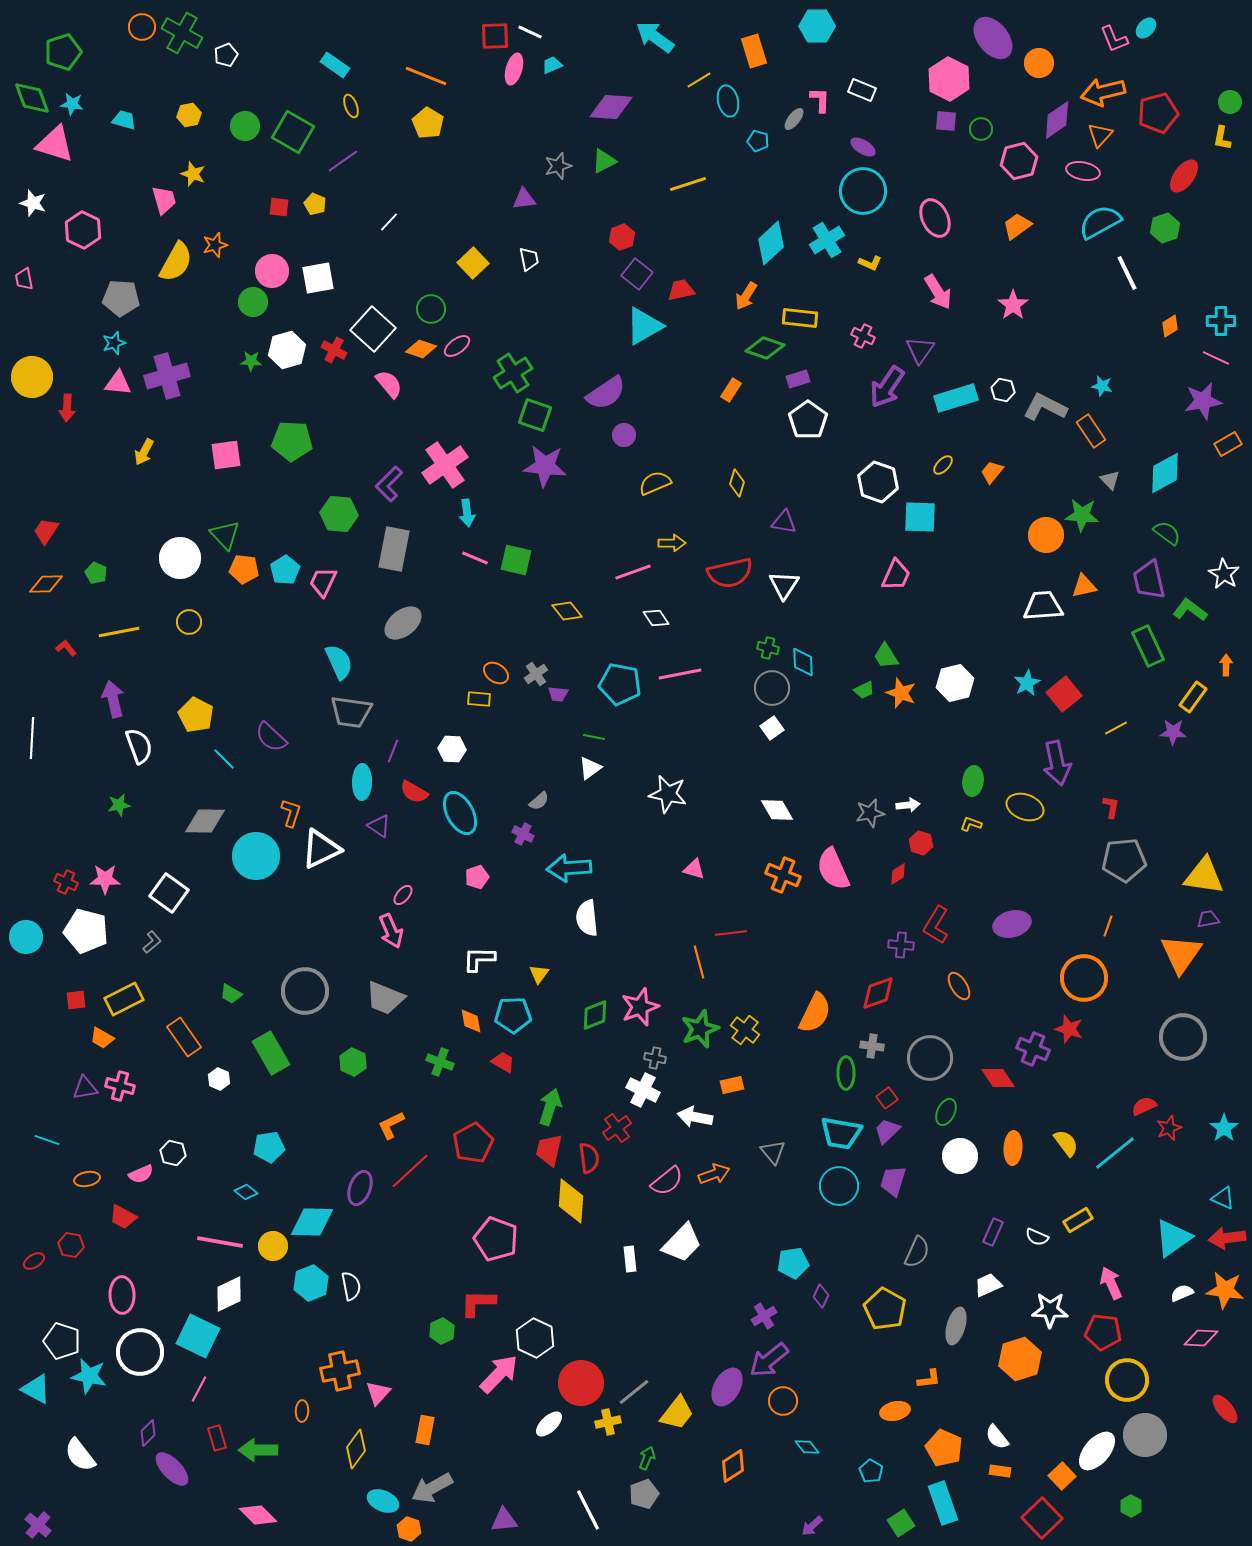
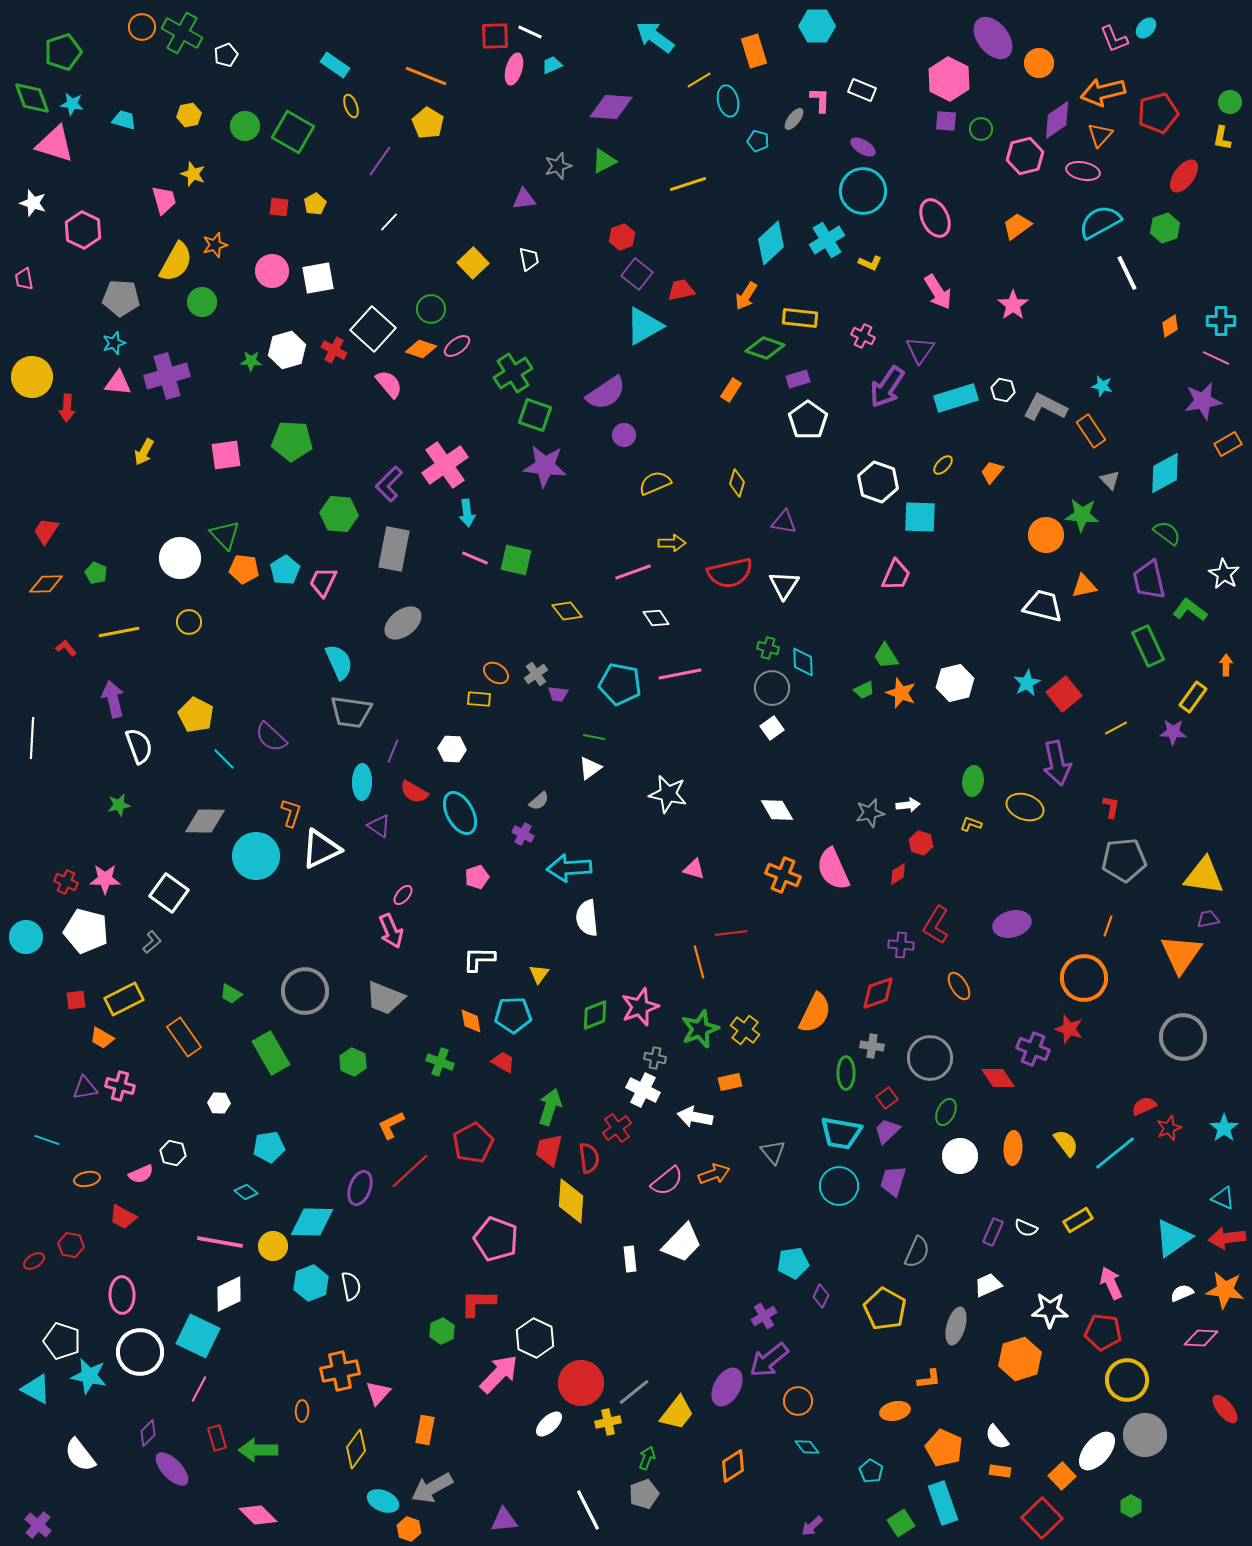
purple line at (343, 161): moved 37 px right; rotated 20 degrees counterclockwise
pink hexagon at (1019, 161): moved 6 px right, 5 px up
yellow pentagon at (315, 204): rotated 20 degrees clockwise
green circle at (253, 302): moved 51 px left
white trapezoid at (1043, 606): rotated 18 degrees clockwise
white hexagon at (219, 1079): moved 24 px down; rotated 20 degrees counterclockwise
orange rectangle at (732, 1085): moved 2 px left, 3 px up
white semicircle at (1037, 1237): moved 11 px left, 9 px up
orange circle at (783, 1401): moved 15 px right
